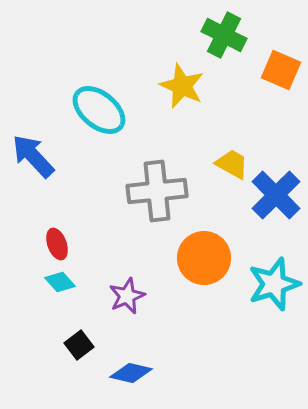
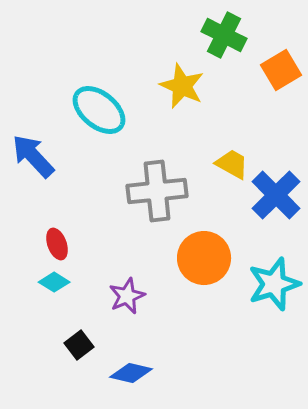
orange square: rotated 36 degrees clockwise
cyan diamond: moved 6 px left; rotated 16 degrees counterclockwise
